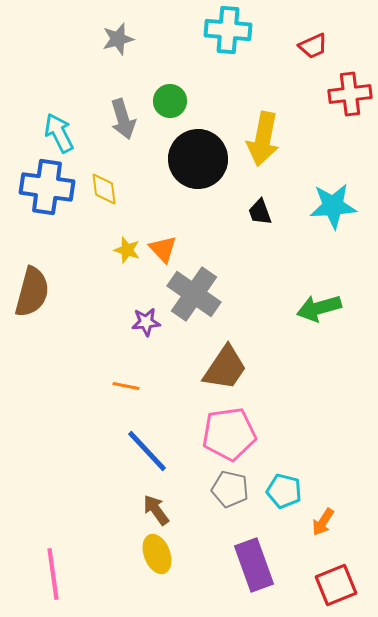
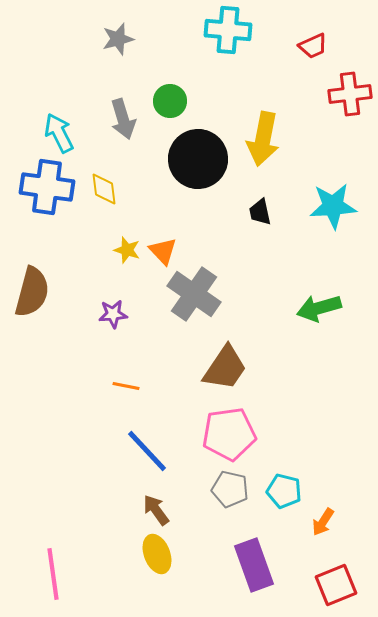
black trapezoid: rotated 8 degrees clockwise
orange triangle: moved 2 px down
purple star: moved 33 px left, 8 px up
